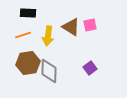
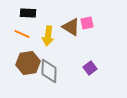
pink square: moved 3 px left, 2 px up
orange line: moved 1 px left, 1 px up; rotated 42 degrees clockwise
